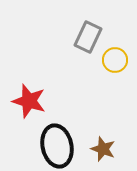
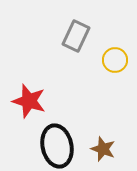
gray rectangle: moved 12 px left, 1 px up
